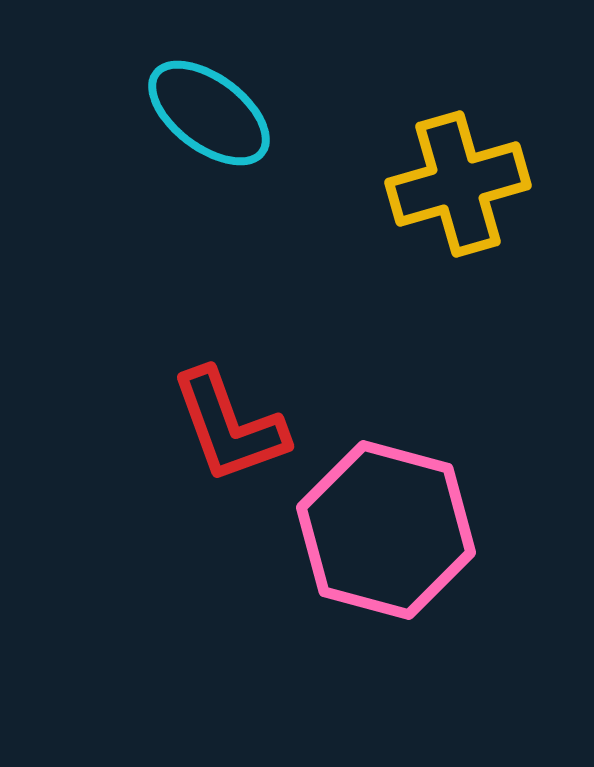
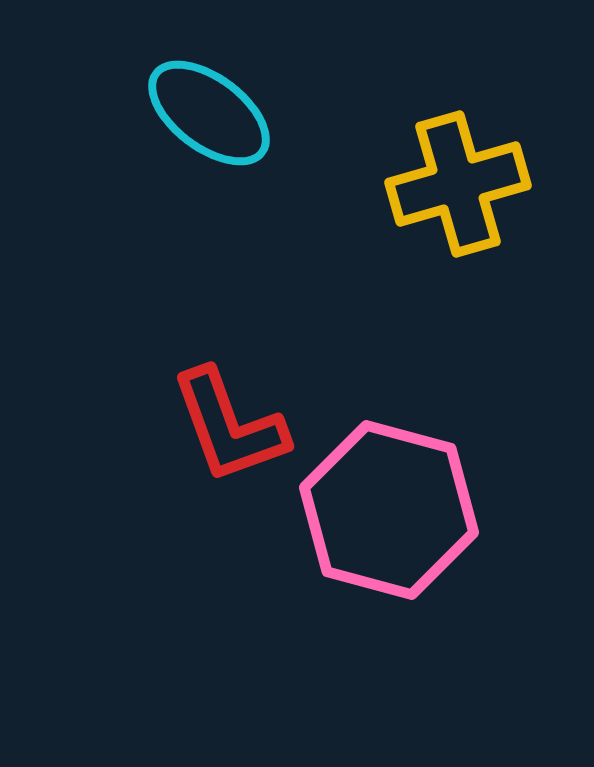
pink hexagon: moved 3 px right, 20 px up
